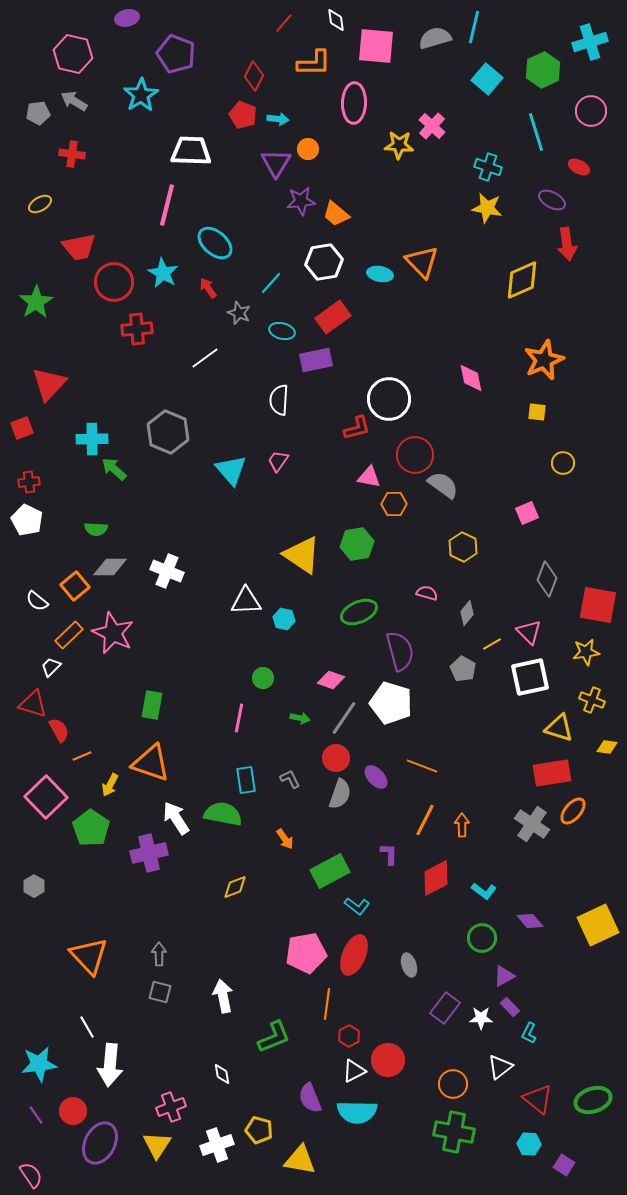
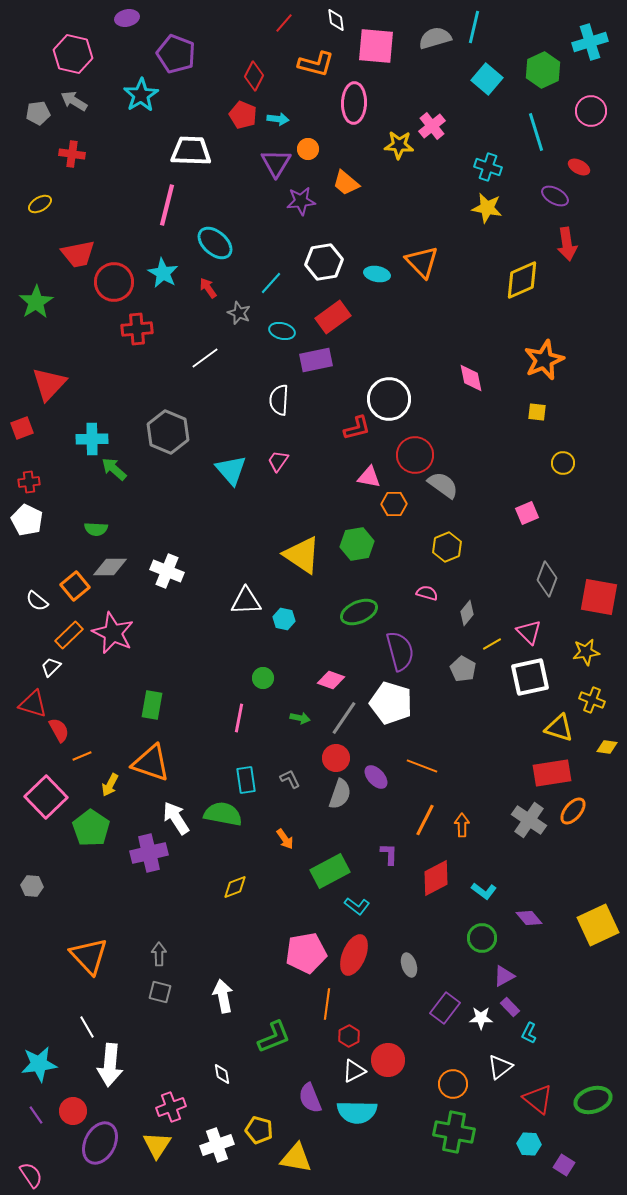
orange L-shape at (314, 63): moved 2 px right, 1 px down; rotated 15 degrees clockwise
pink cross at (432, 126): rotated 8 degrees clockwise
purple ellipse at (552, 200): moved 3 px right, 4 px up
orange trapezoid at (336, 214): moved 10 px right, 31 px up
red trapezoid at (79, 247): moved 1 px left, 7 px down
cyan ellipse at (380, 274): moved 3 px left
yellow hexagon at (463, 547): moved 16 px left; rotated 12 degrees clockwise
red square at (598, 605): moved 1 px right, 8 px up
gray cross at (532, 824): moved 3 px left, 4 px up
gray hexagon at (34, 886): moved 2 px left; rotated 25 degrees counterclockwise
purple diamond at (530, 921): moved 1 px left, 3 px up
yellow triangle at (300, 1160): moved 4 px left, 2 px up
